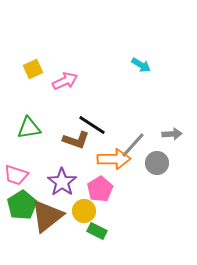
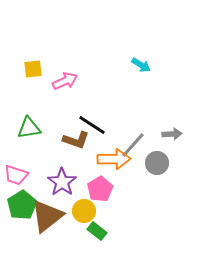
yellow square: rotated 18 degrees clockwise
green rectangle: rotated 12 degrees clockwise
